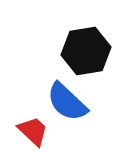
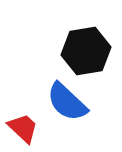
red trapezoid: moved 10 px left, 3 px up
